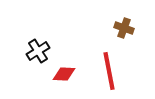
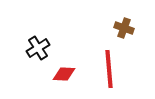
black cross: moved 3 px up
red line: moved 2 px up; rotated 6 degrees clockwise
